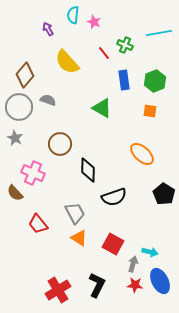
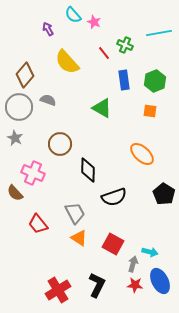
cyan semicircle: rotated 48 degrees counterclockwise
